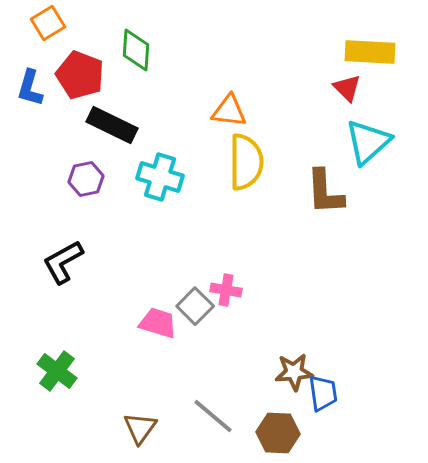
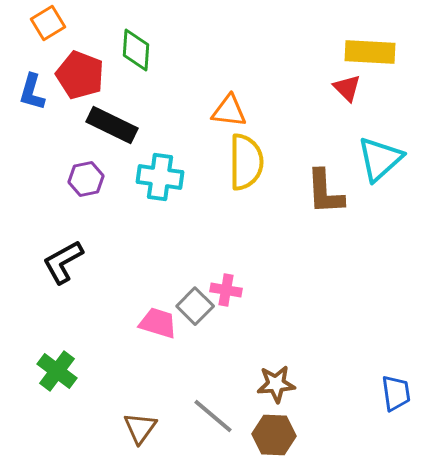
blue L-shape: moved 2 px right, 4 px down
cyan triangle: moved 12 px right, 17 px down
cyan cross: rotated 9 degrees counterclockwise
brown star: moved 18 px left, 12 px down
blue trapezoid: moved 73 px right
brown hexagon: moved 4 px left, 2 px down
